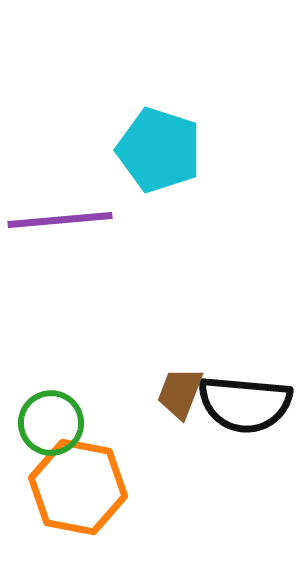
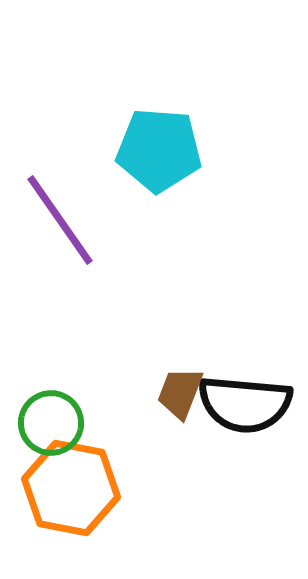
cyan pentagon: rotated 14 degrees counterclockwise
purple line: rotated 60 degrees clockwise
orange hexagon: moved 7 px left, 1 px down
